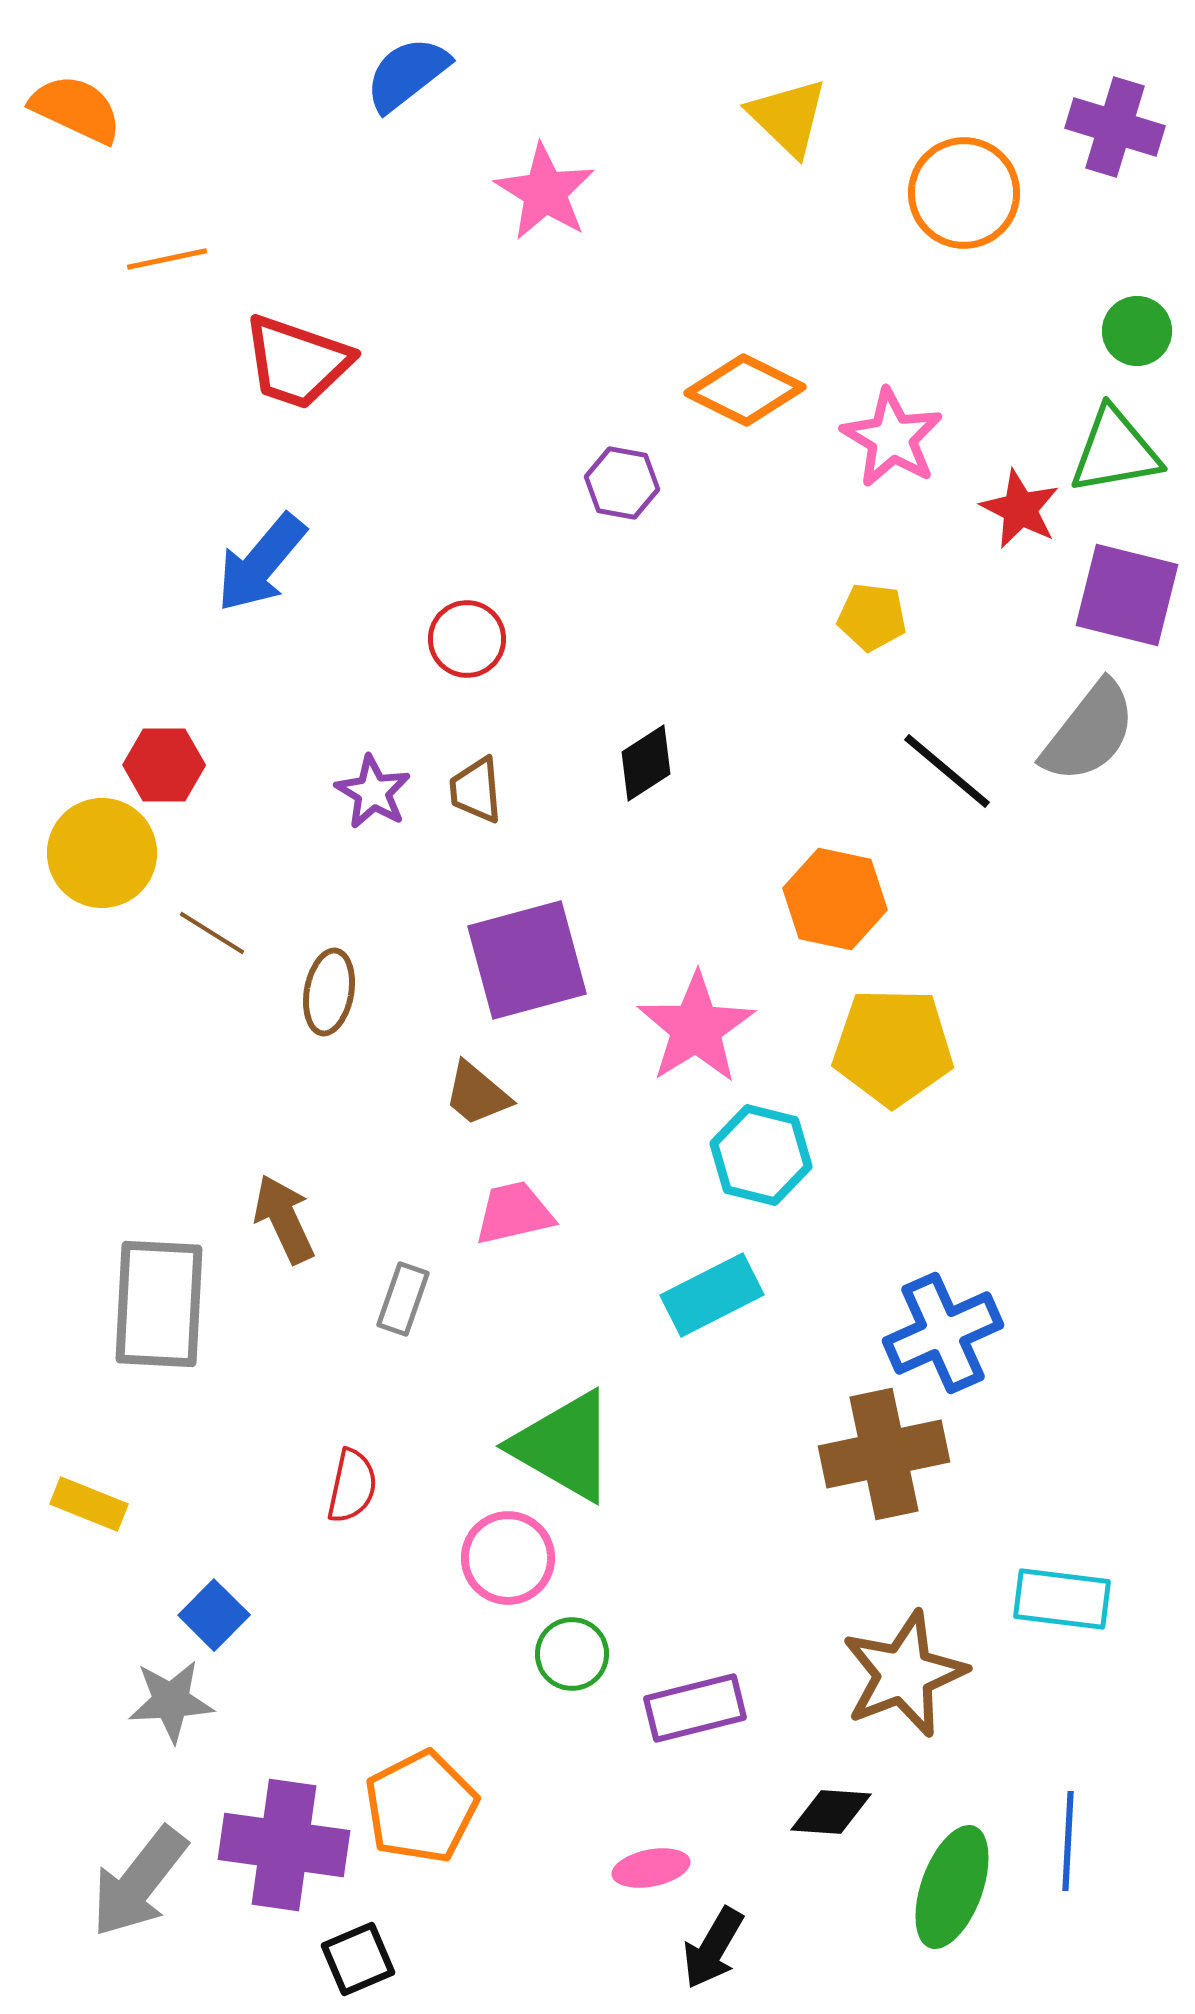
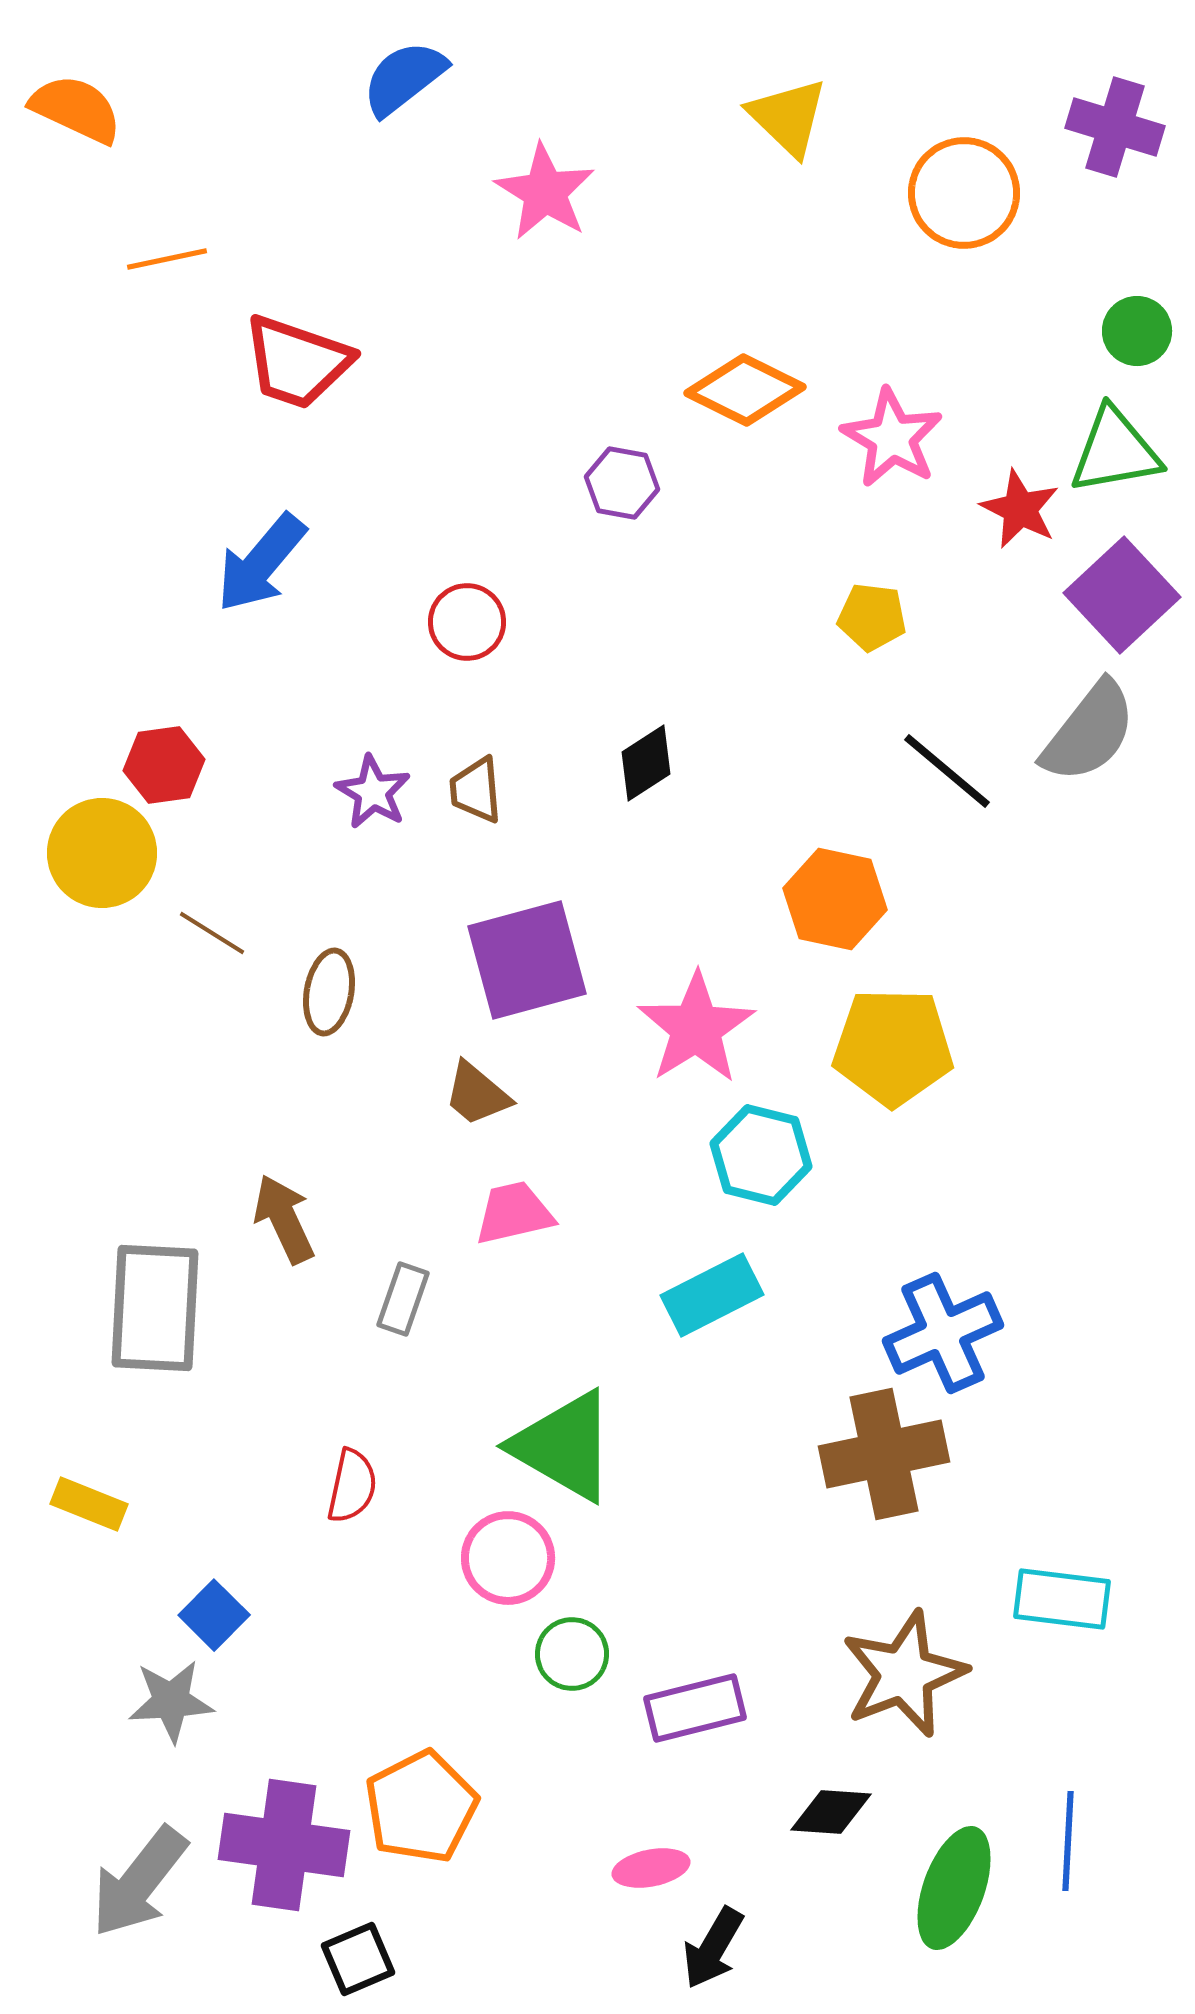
blue semicircle at (407, 74): moved 3 px left, 4 px down
purple square at (1127, 595): moved 5 px left; rotated 33 degrees clockwise
red circle at (467, 639): moved 17 px up
red hexagon at (164, 765): rotated 8 degrees counterclockwise
gray rectangle at (159, 1304): moved 4 px left, 4 px down
green ellipse at (952, 1887): moved 2 px right, 1 px down
